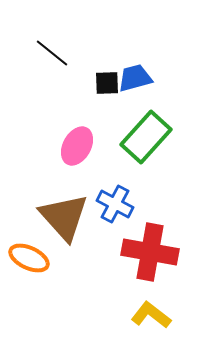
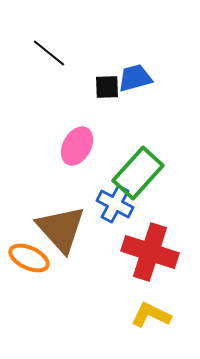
black line: moved 3 px left
black square: moved 4 px down
green rectangle: moved 8 px left, 36 px down
brown triangle: moved 3 px left, 12 px down
red cross: rotated 8 degrees clockwise
yellow L-shape: rotated 12 degrees counterclockwise
